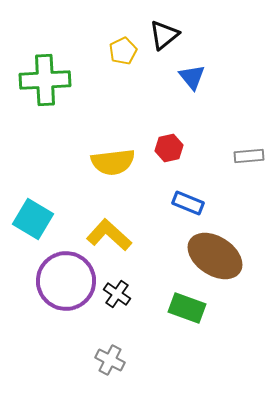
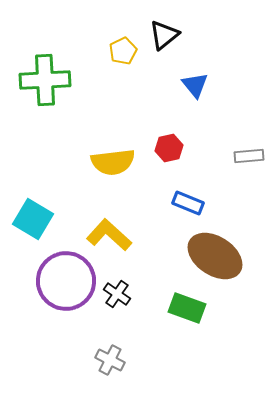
blue triangle: moved 3 px right, 8 px down
